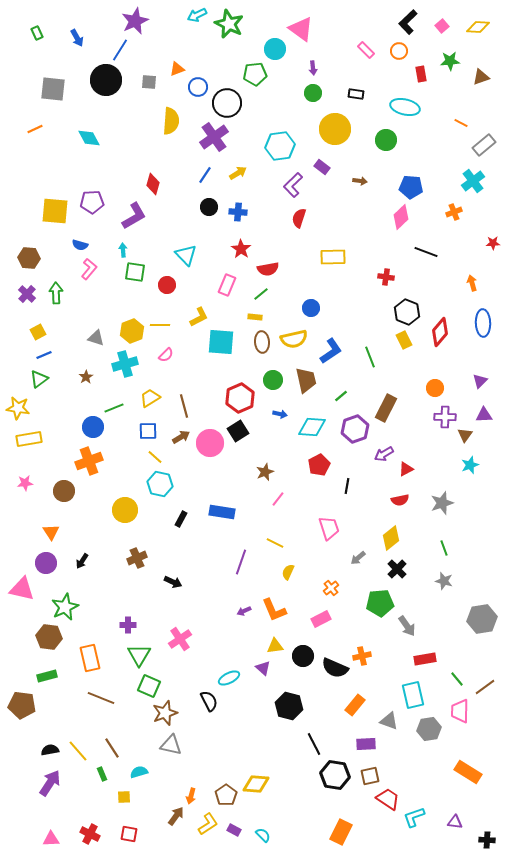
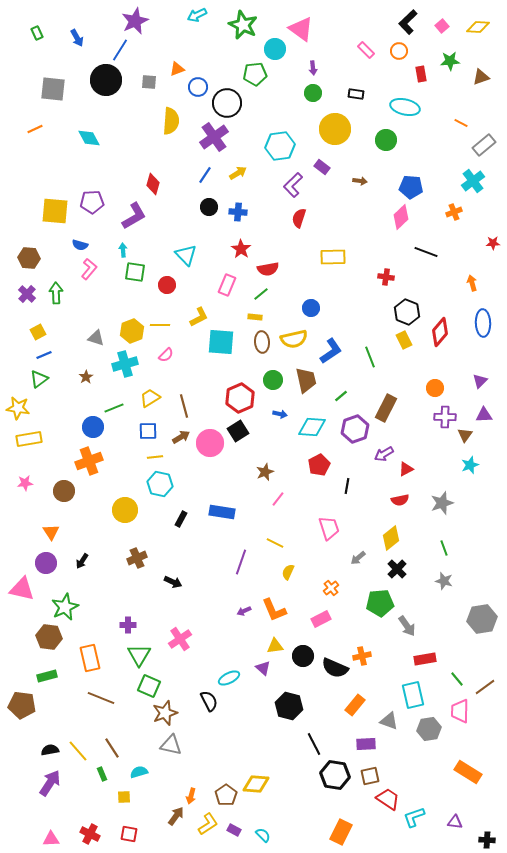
green star at (229, 24): moved 14 px right, 1 px down
yellow line at (155, 457): rotated 49 degrees counterclockwise
